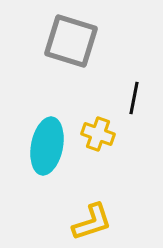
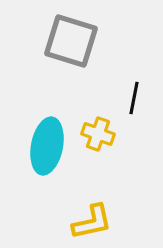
yellow L-shape: rotated 6 degrees clockwise
